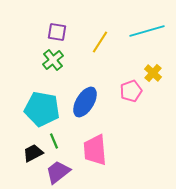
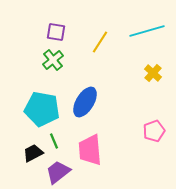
purple square: moved 1 px left
pink pentagon: moved 23 px right, 40 px down
pink trapezoid: moved 5 px left
